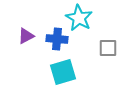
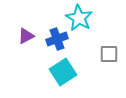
blue cross: rotated 25 degrees counterclockwise
gray square: moved 1 px right, 6 px down
cyan square: rotated 16 degrees counterclockwise
